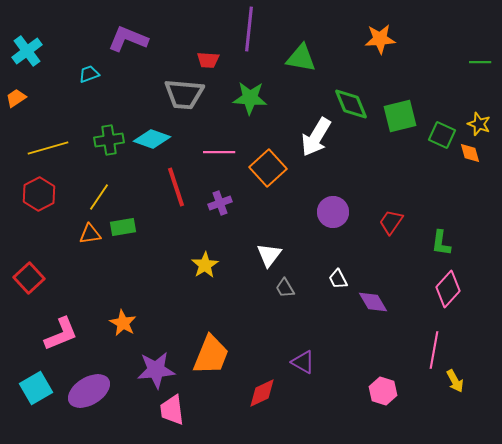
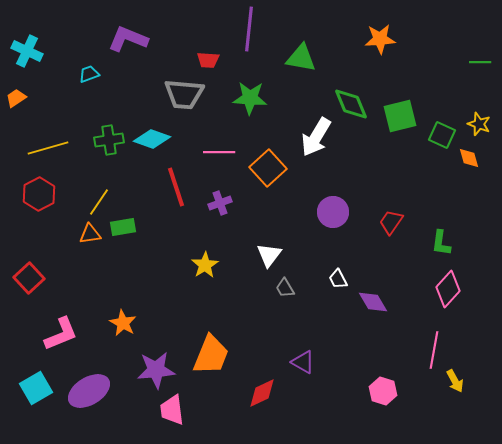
cyan cross at (27, 51): rotated 28 degrees counterclockwise
orange diamond at (470, 153): moved 1 px left, 5 px down
yellow line at (99, 197): moved 5 px down
